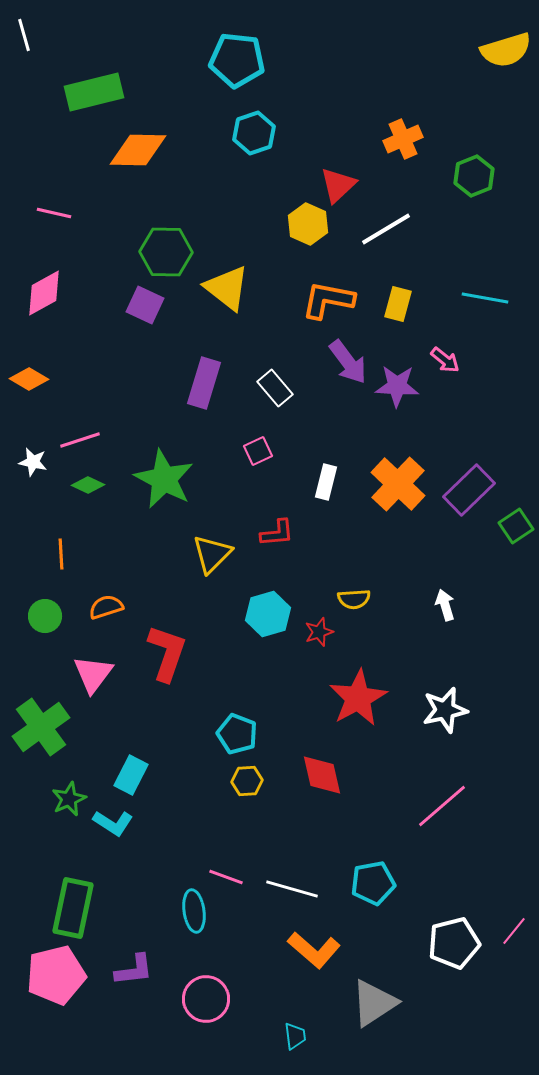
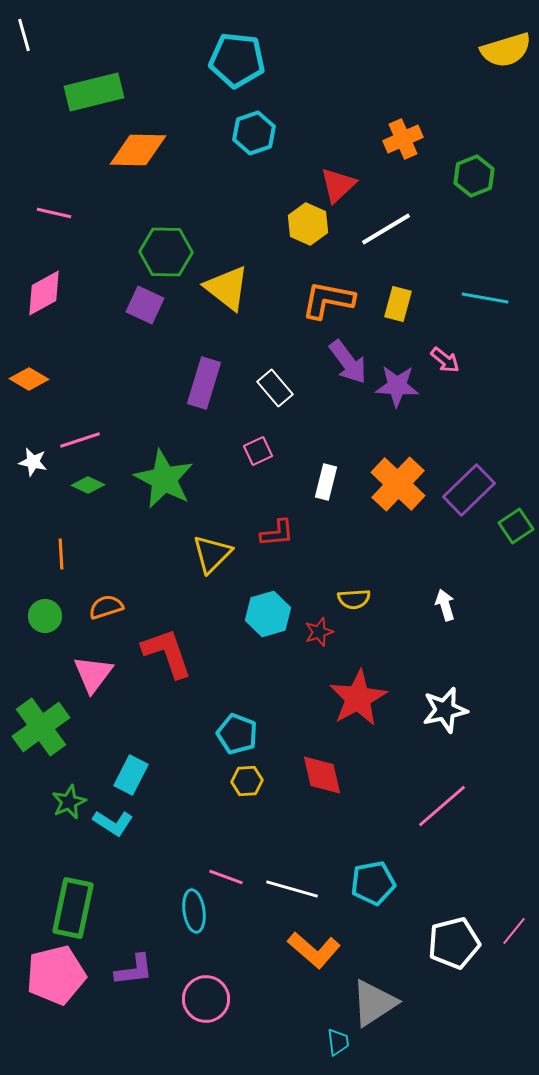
red L-shape at (167, 653): rotated 38 degrees counterclockwise
green star at (69, 799): moved 3 px down
cyan trapezoid at (295, 1036): moved 43 px right, 6 px down
